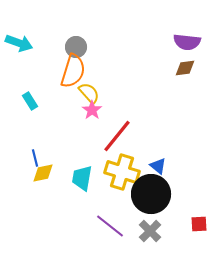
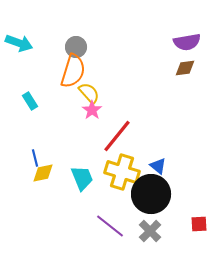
purple semicircle: rotated 16 degrees counterclockwise
cyan trapezoid: rotated 148 degrees clockwise
